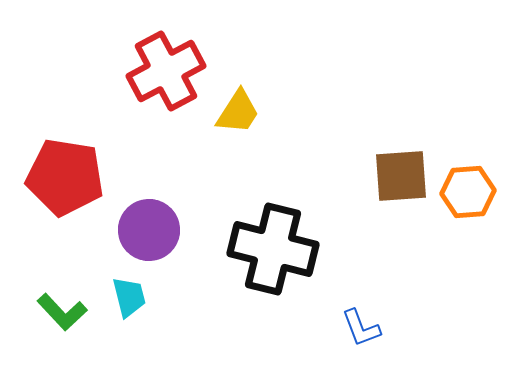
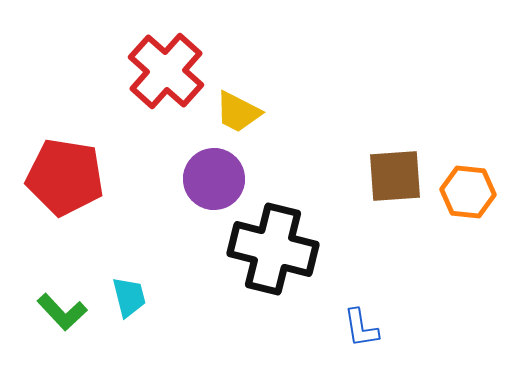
red cross: rotated 20 degrees counterclockwise
yellow trapezoid: rotated 84 degrees clockwise
brown square: moved 6 px left
orange hexagon: rotated 10 degrees clockwise
purple circle: moved 65 px right, 51 px up
blue L-shape: rotated 12 degrees clockwise
